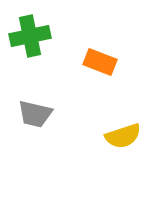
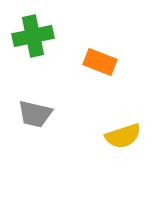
green cross: moved 3 px right
